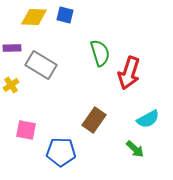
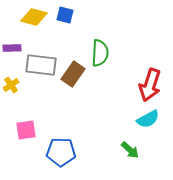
yellow diamond: rotated 12 degrees clockwise
green semicircle: rotated 20 degrees clockwise
gray rectangle: rotated 24 degrees counterclockwise
red arrow: moved 21 px right, 12 px down
brown rectangle: moved 21 px left, 46 px up
pink square: rotated 20 degrees counterclockwise
green arrow: moved 5 px left, 1 px down
